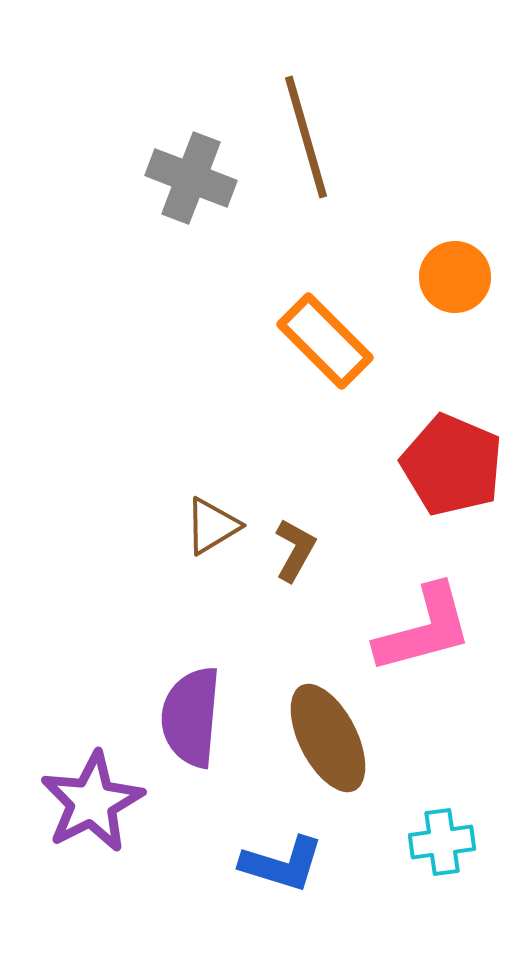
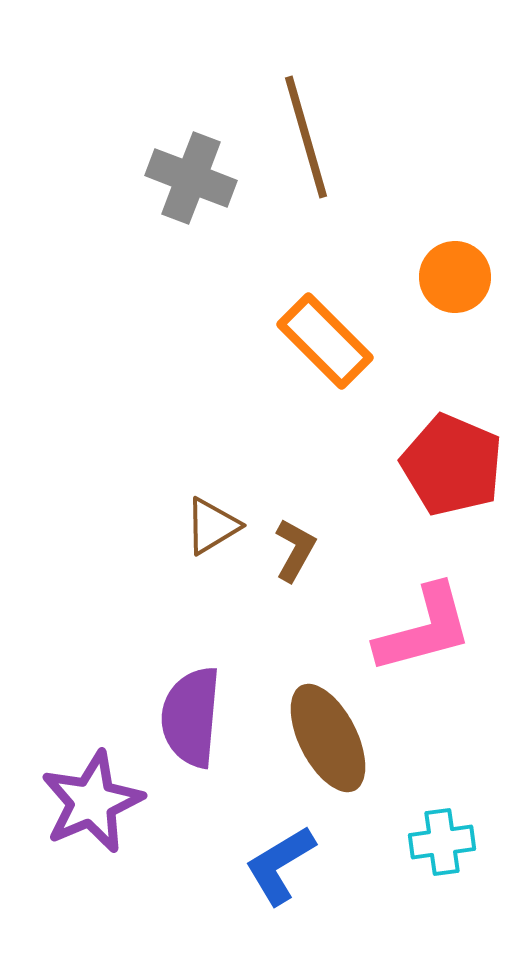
purple star: rotated 4 degrees clockwise
blue L-shape: moved 2 px left, 1 px down; rotated 132 degrees clockwise
